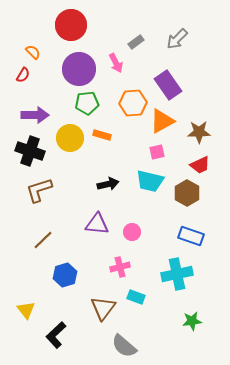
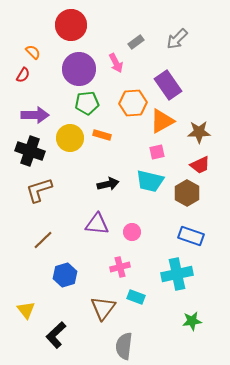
gray semicircle: rotated 56 degrees clockwise
